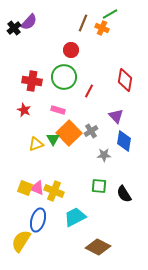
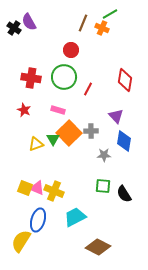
purple semicircle: rotated 108 degrees clockwise
black cross: rotated 16 degrees counterclockwise
red cross: moved 1 px left, 3 px up
red line: moved 1 px left, 2 px up
gray cross: rotated 32 degrees clockwise
green square: moved 4 px right
